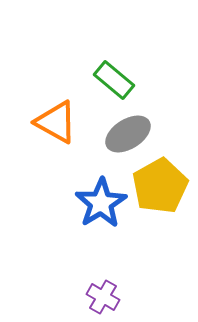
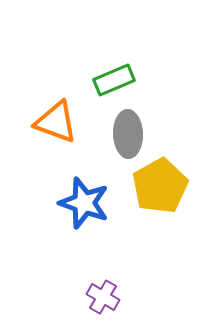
green rectangle: rotated 63 degrees counterclockwise
orange triangle: rotated 9 degrees counterclockwise
gray ellipse: rotated 60 degrees counterclockwise
blue star: moved 17 px left; rotated 21 degrees counterclockwise
